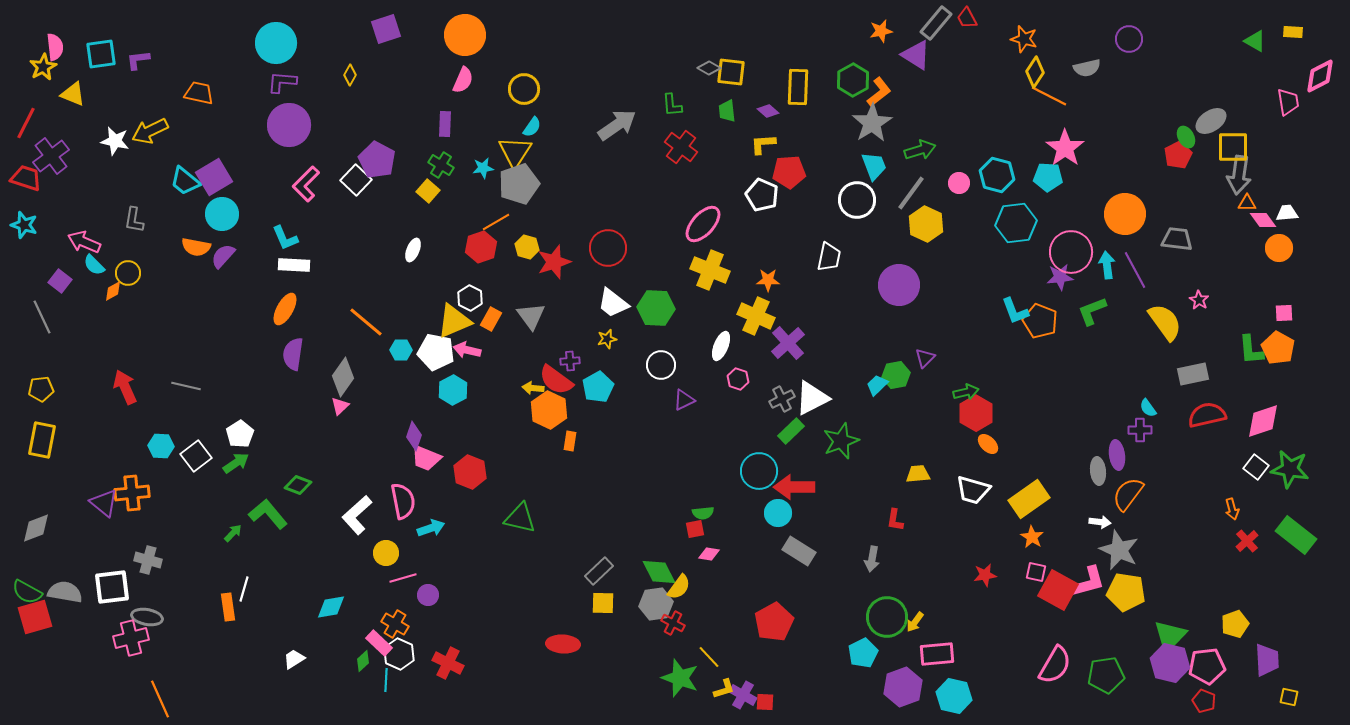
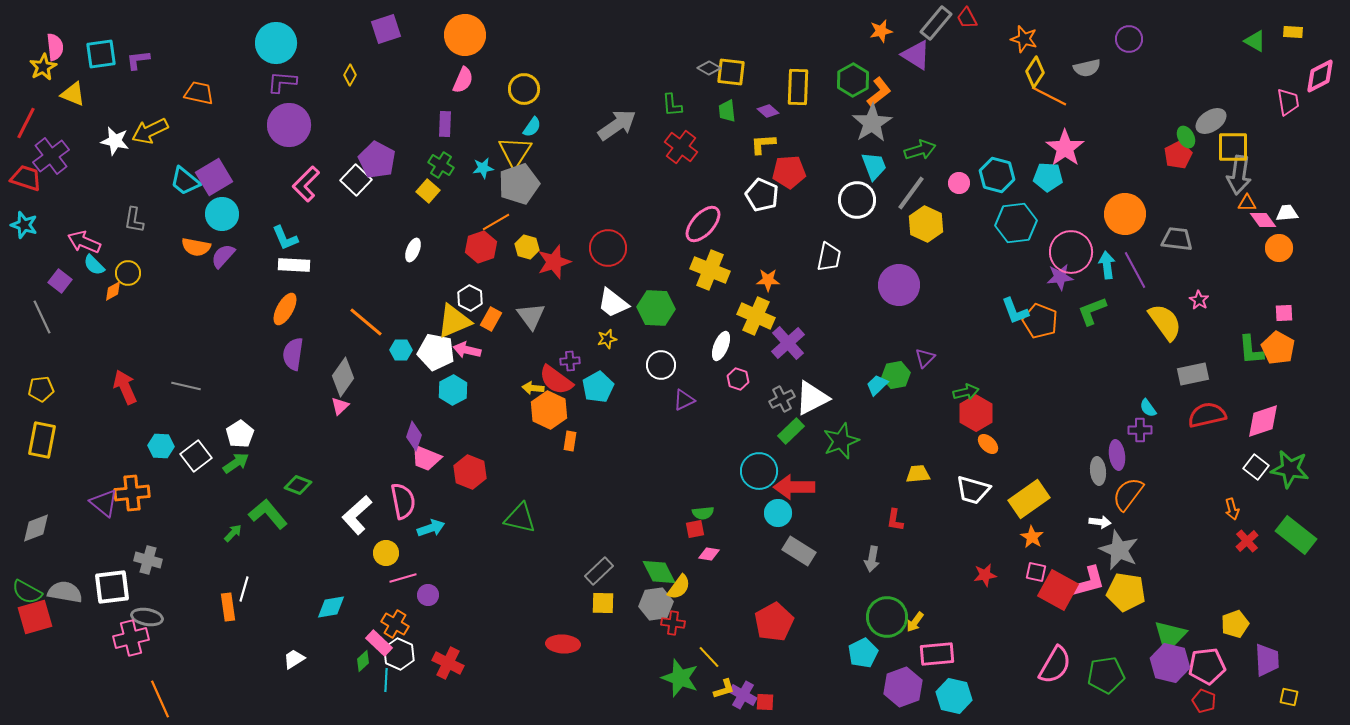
red cross at (673, 623): rotated 20 degrees counterclockwise
